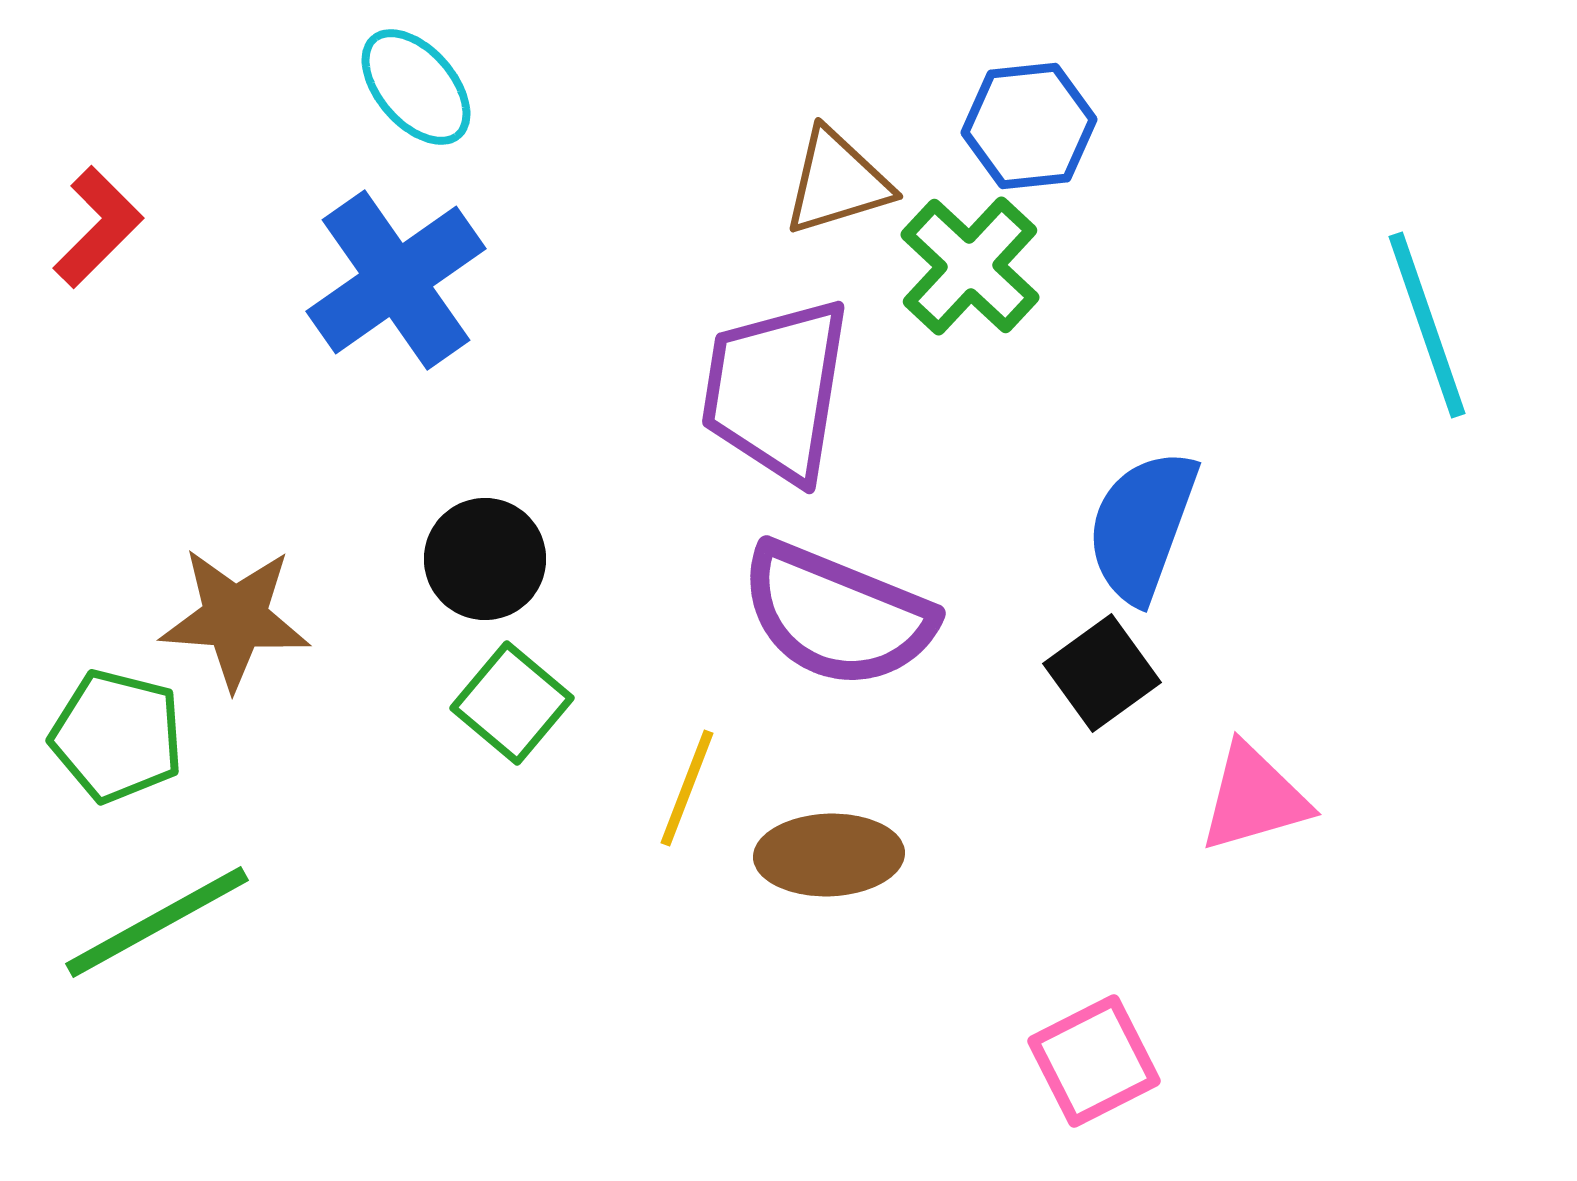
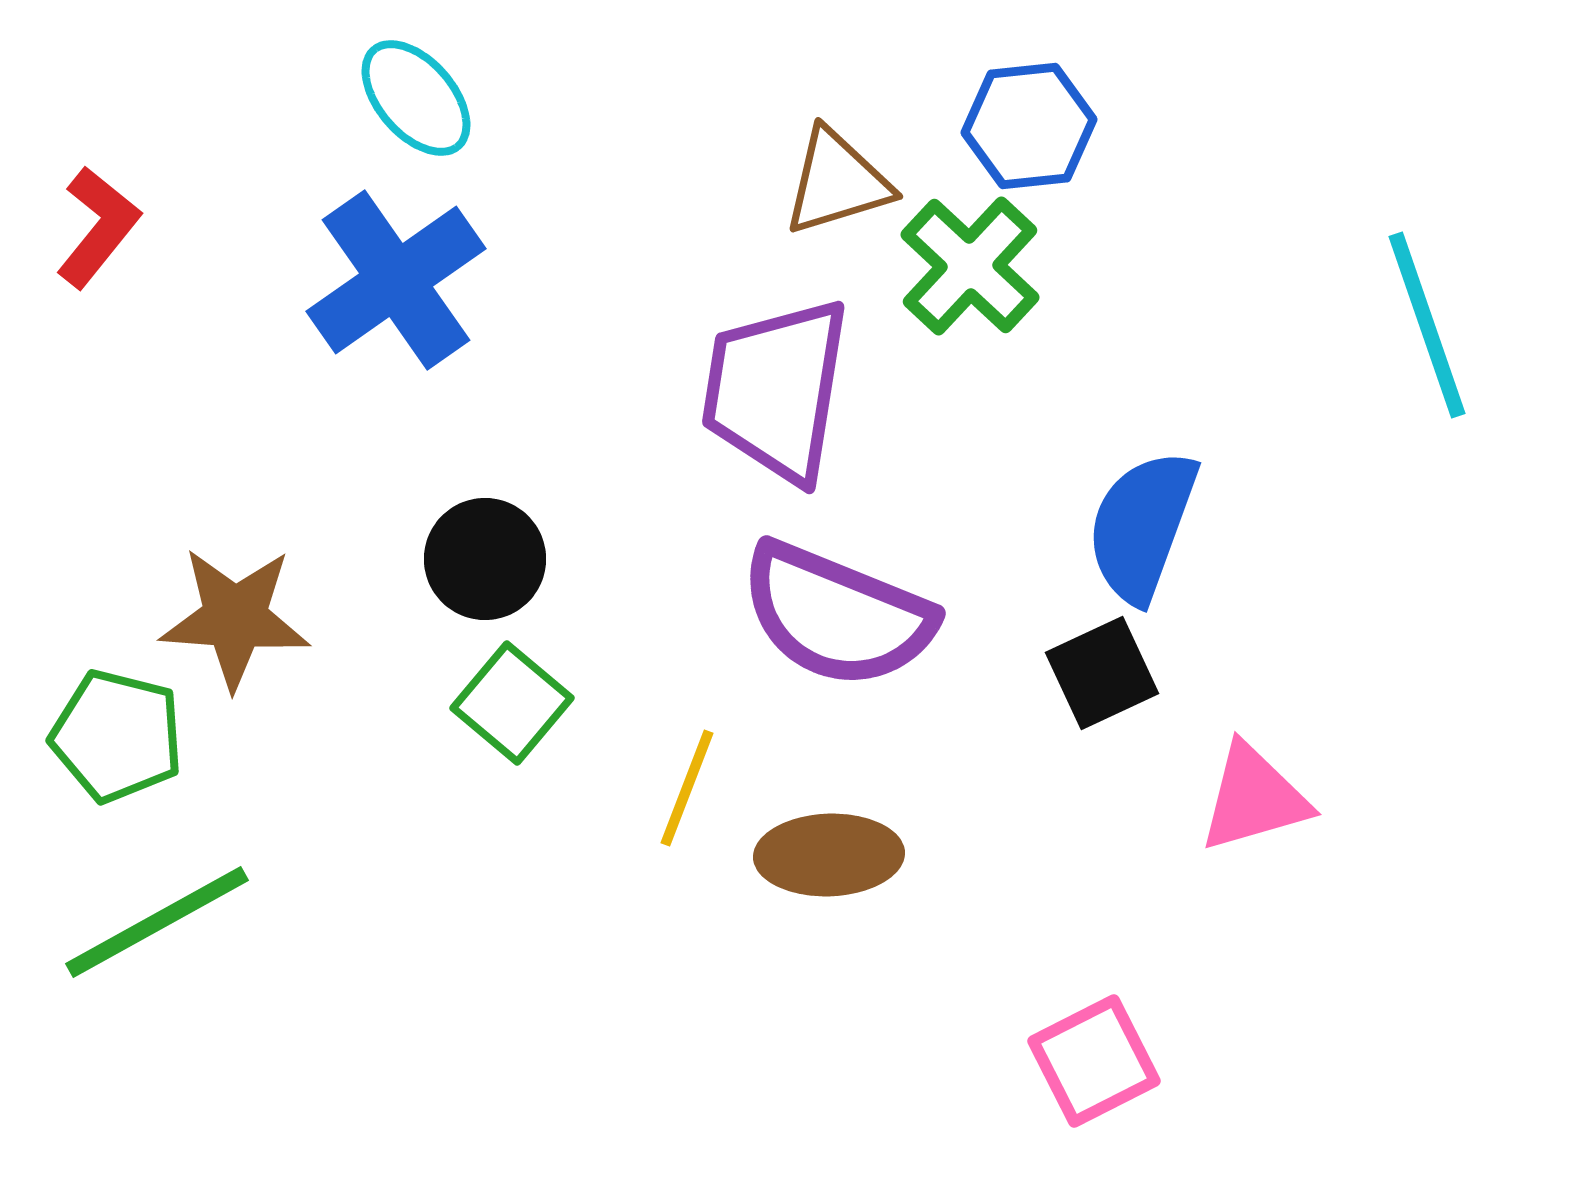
cyan ellipse: moved 11 px down
red L-shape: rotated 6 degrees counterclockwise
black square: rotated 11 degrees clockwise
